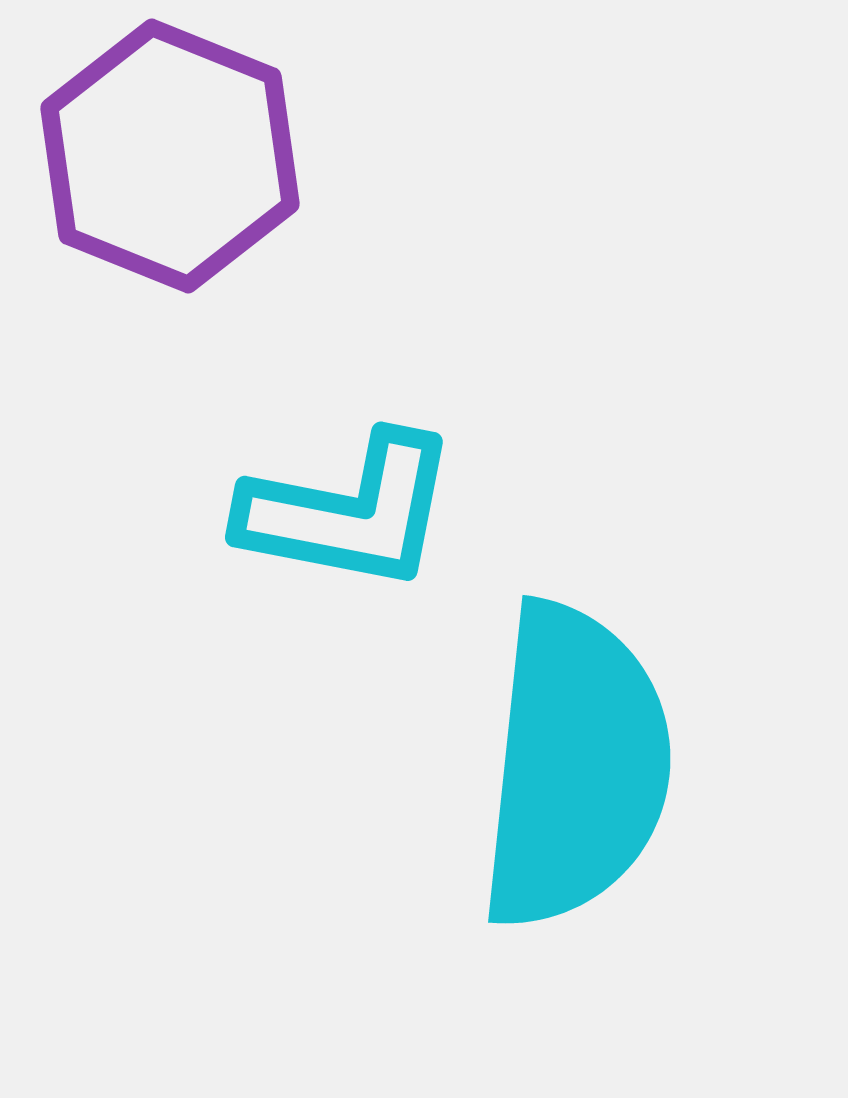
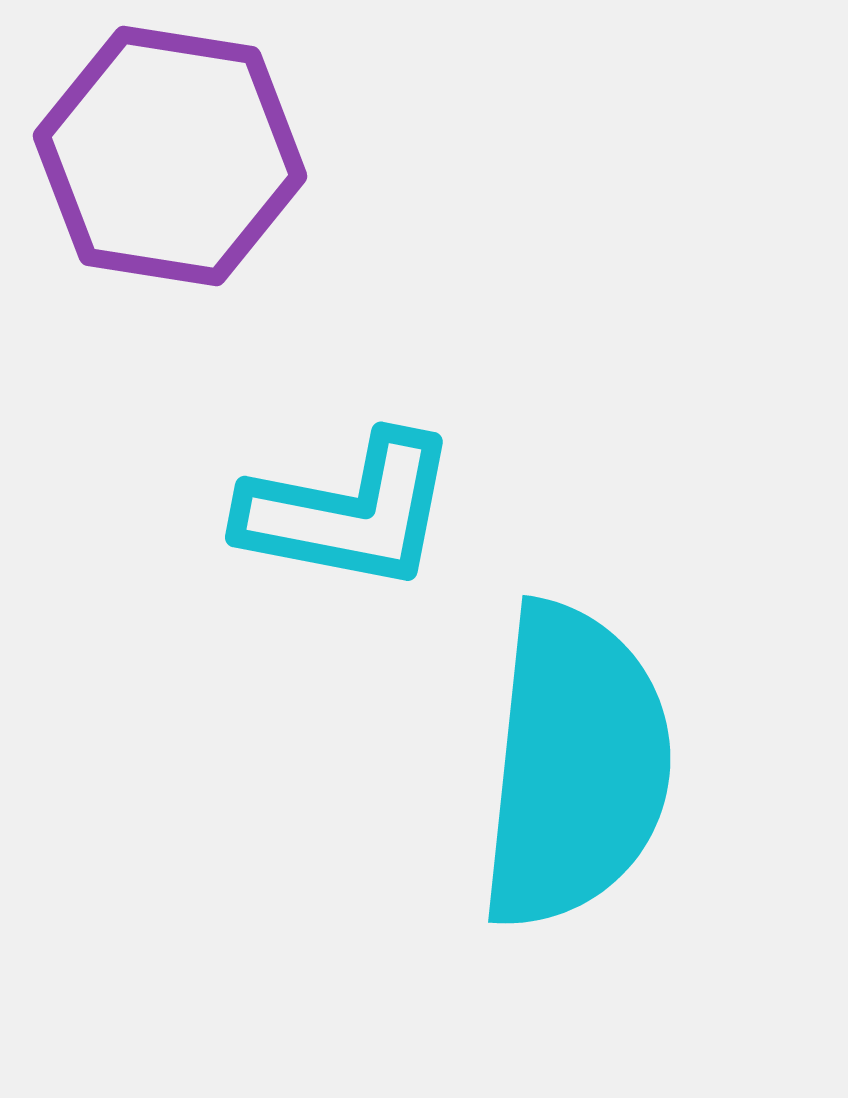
purple hexagon: rotated 13 degrees counterclockwise
